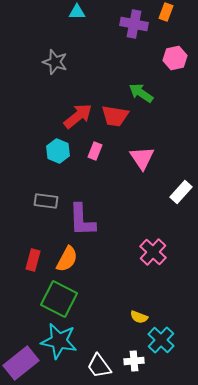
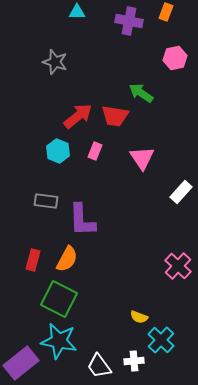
purple cross: moved 5 px left, 3 px up
pink cross: moved 25 px right, 14 px down
